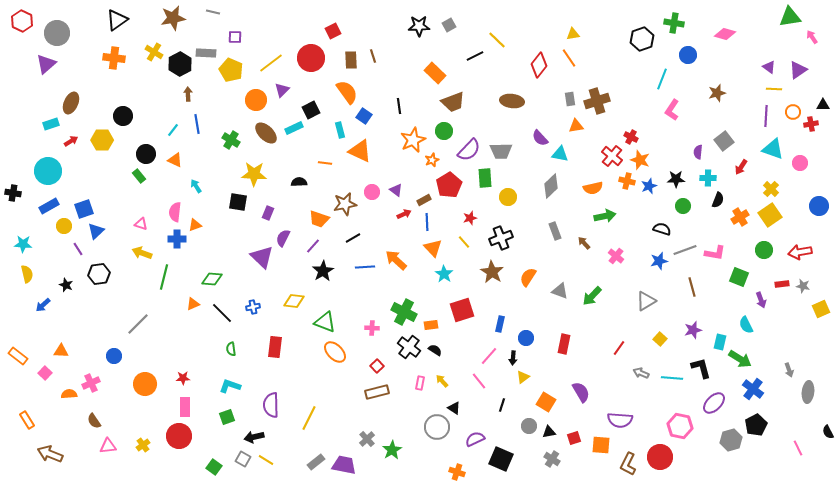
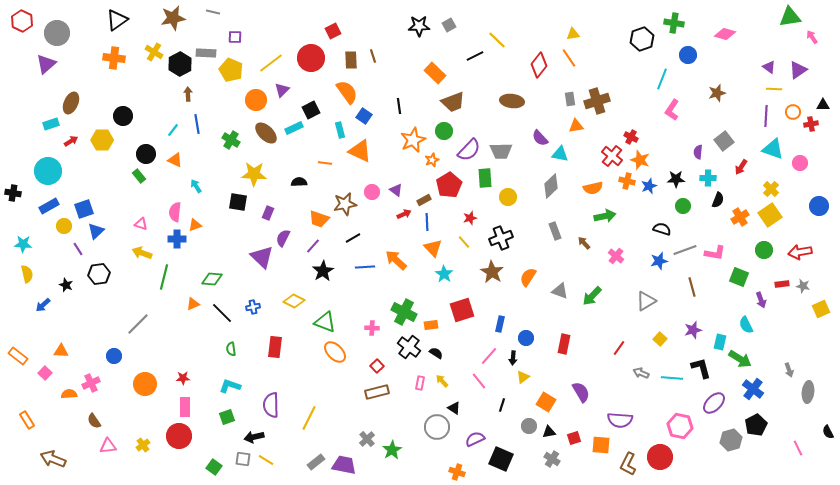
yellow diamond at (294, 301): rotated 20 degrees clockwise
black semicircle at (435, 350): moved 1 px right, 3 px down
brown arrow at (50, 454): moved 3 px right, 5 px down
gray square at (243, 459): rotated 21 degrees counterclockwise
